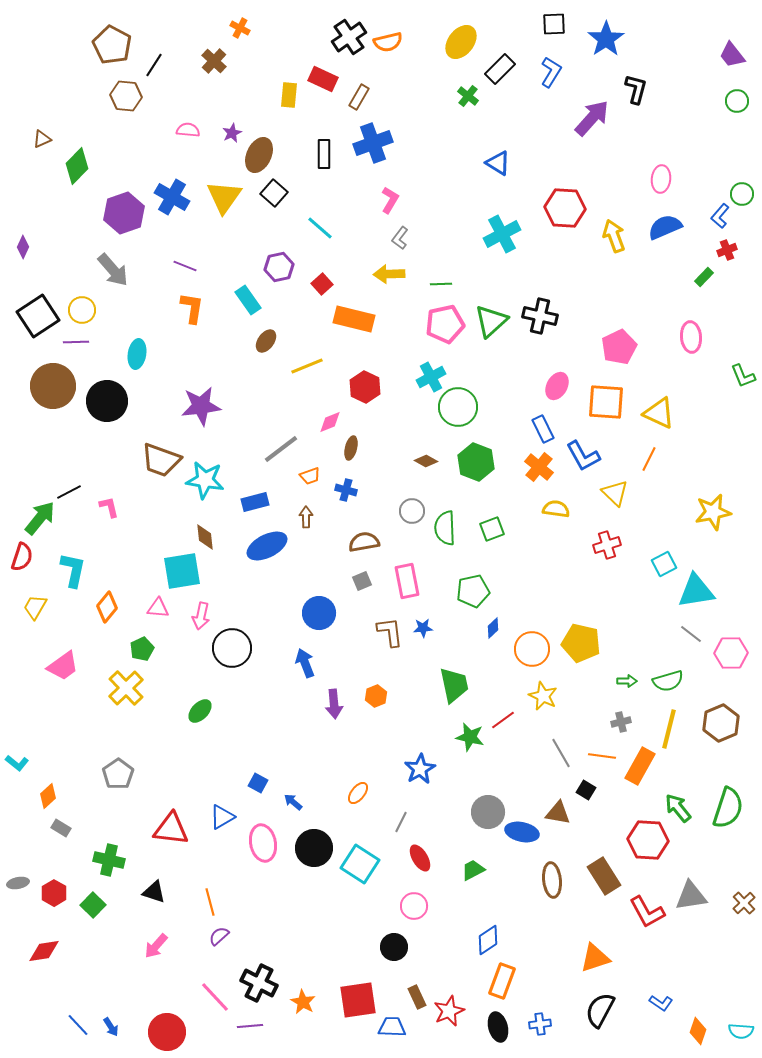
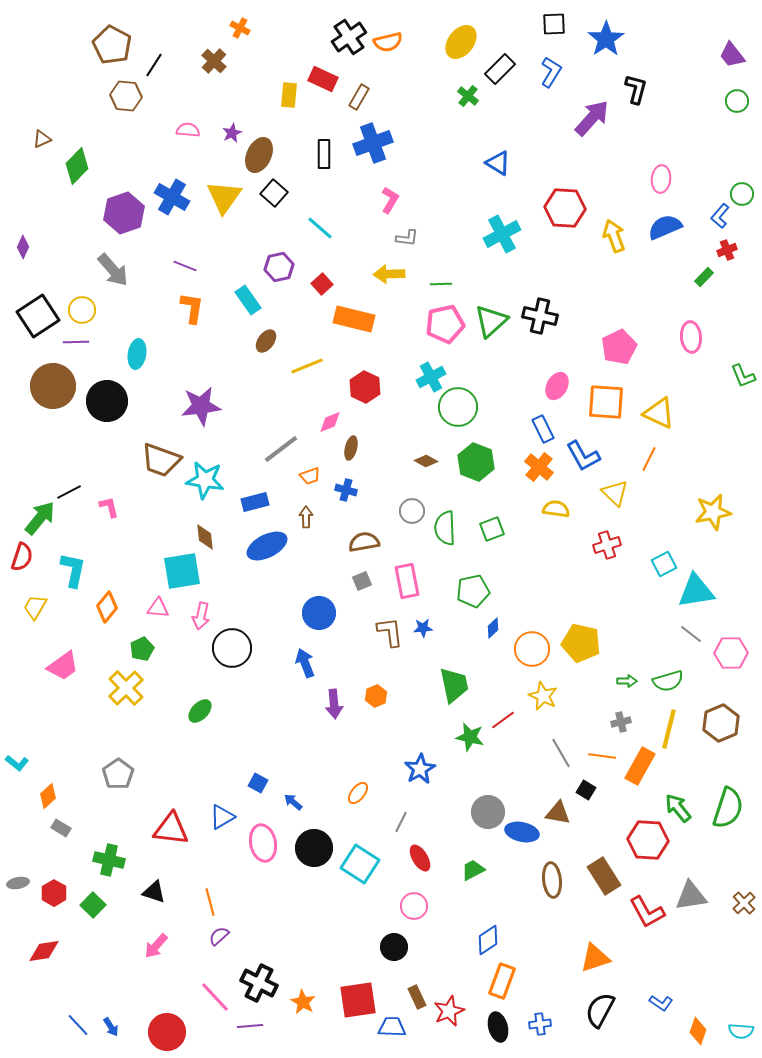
gray L-shape at (400, 238): moved 7 px right; rotated 120 degrees counterclockwise
